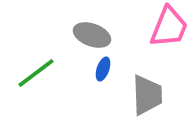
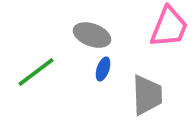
green line: moved 1 px up
